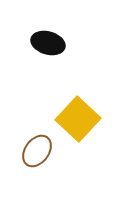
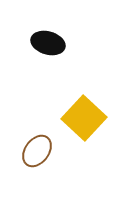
yellow square: moved 6 px right, 1 px up
